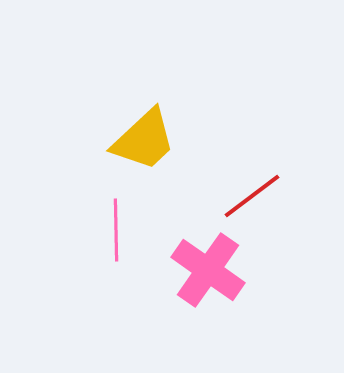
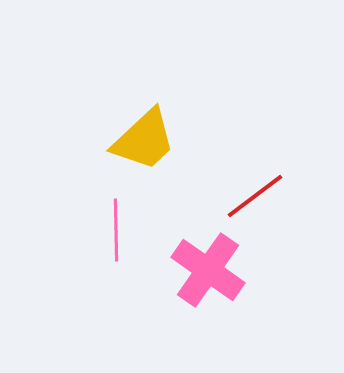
red line: moved 3 px right
